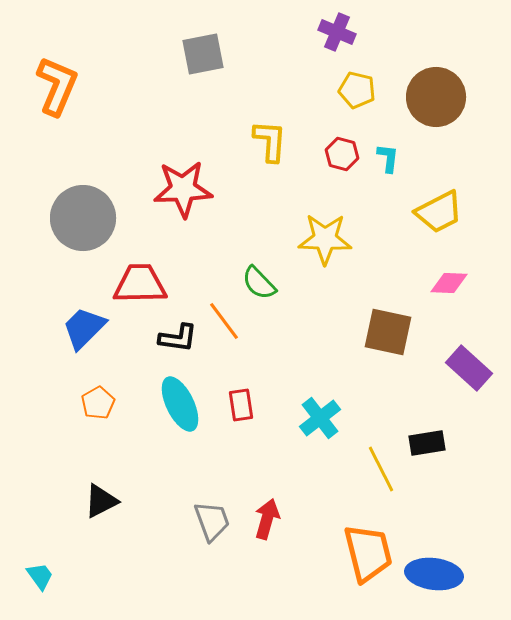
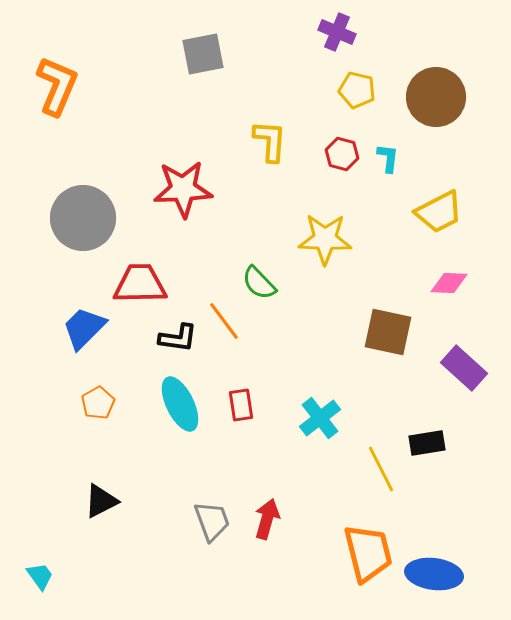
purple rectangle: moved 5 px left
